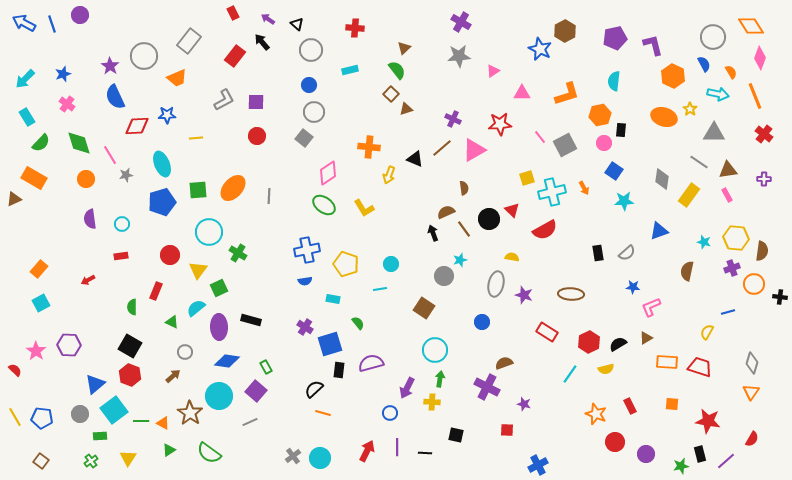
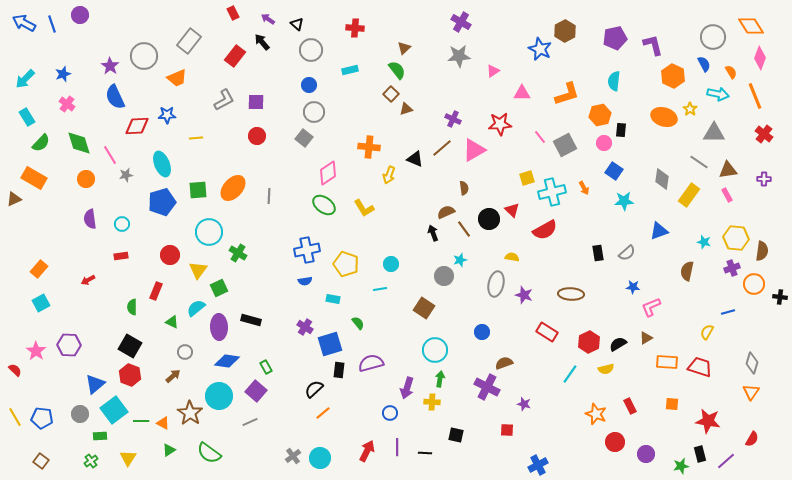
blue circle at (482, 322): moved 10 px down
purple arrow at (407, 388): rotated 10 degrees counterclockwise
orange line at (323, 413): rotated 56 degrees counterclockwise
